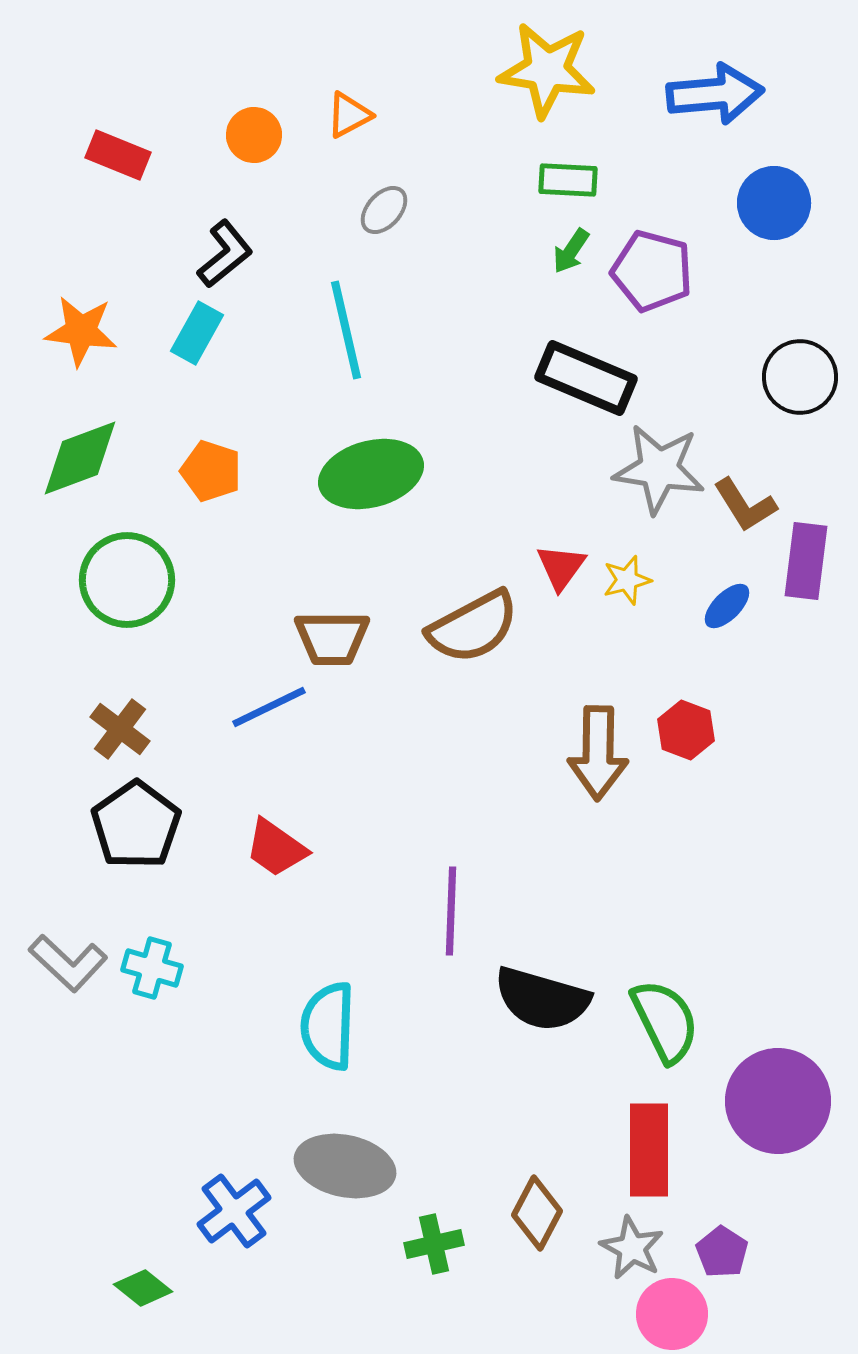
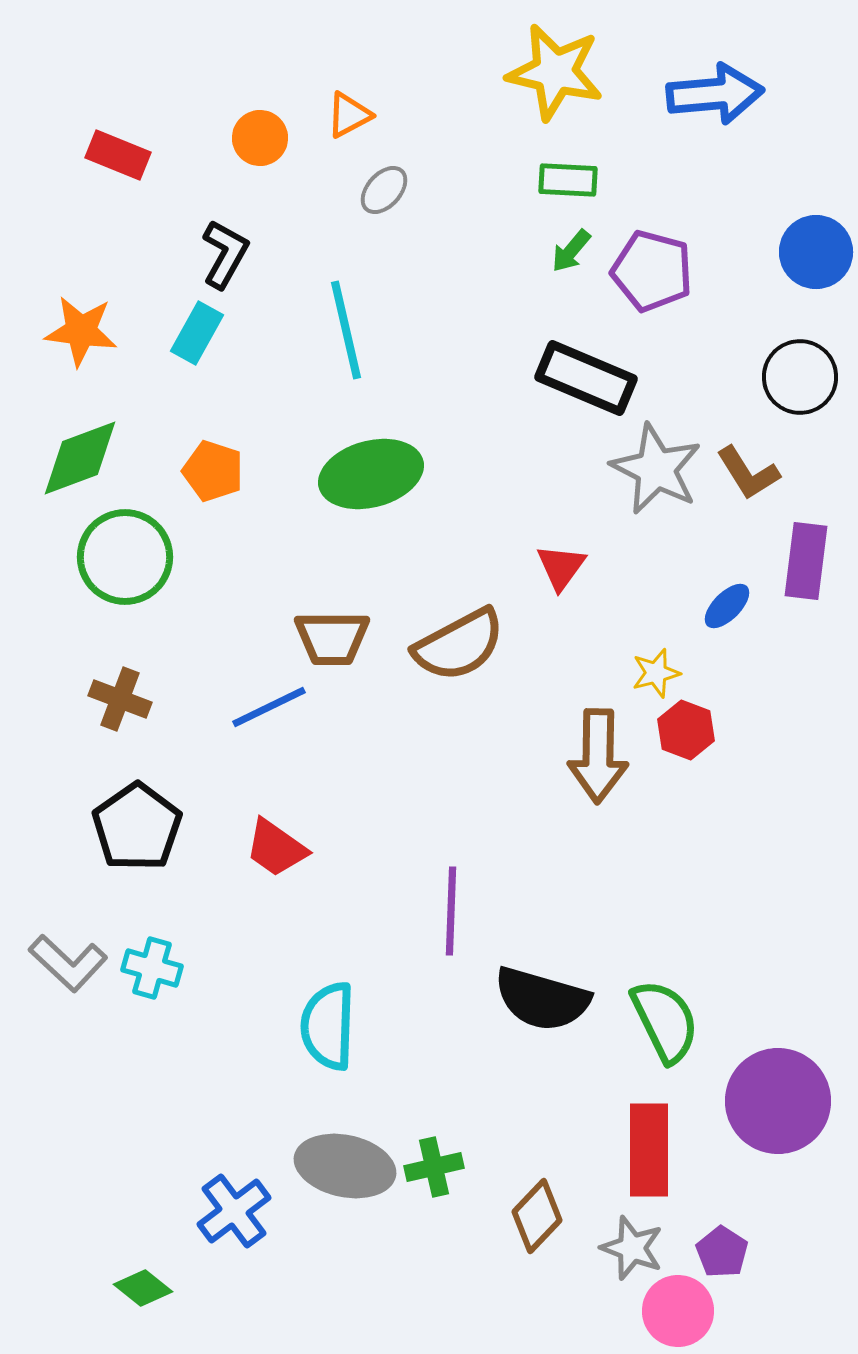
yellow star at (547, 70): moved 8 px right, 2 px down; rotated 4 degrees clockwise
orange circle at (254, 135): moved 6 px right, 3 px down
blue circle at (774, 203): moved 42 px right, 49 px down
gray ellipse at (384, 210): moved 20 px up
green arrow at (571, 251): rotated 6 degrees clockwise
black L-shape at (225, 254): rotated 22 degrees counterclockwise
gray star at (659, 469): moved 3 px left; rotated 18 degrees clockwise
orange pentagon at (211, 471): moved 2 px right
brown L-shape at (745, 505): moved 3 px right, 32 px up
green circle at (127, 580): moved 2 px left, 23 px up
yellow star at (627, 580): moved 29 px right, 93 px down
brown semicircle at (473, 627): moved 14 px left, 18 px down
brown cross at (120, 729): moved 30 px up; rotated 16 degrees counterclockwise
brown arrow at (598, 753): moved 3 px down
black pentagon at (136, 825): moved 1 px right, 2 px down
brown diamond at (537, 1213): moved 3 px down; rotated 16 degrees clockwise
green cross at (434, 1244): moved 77 px up
gray star at (632, 1248): rotated 8 degrees counterclockwise
pink circle at (672, 1314): moved 6 px right, 3 px up
